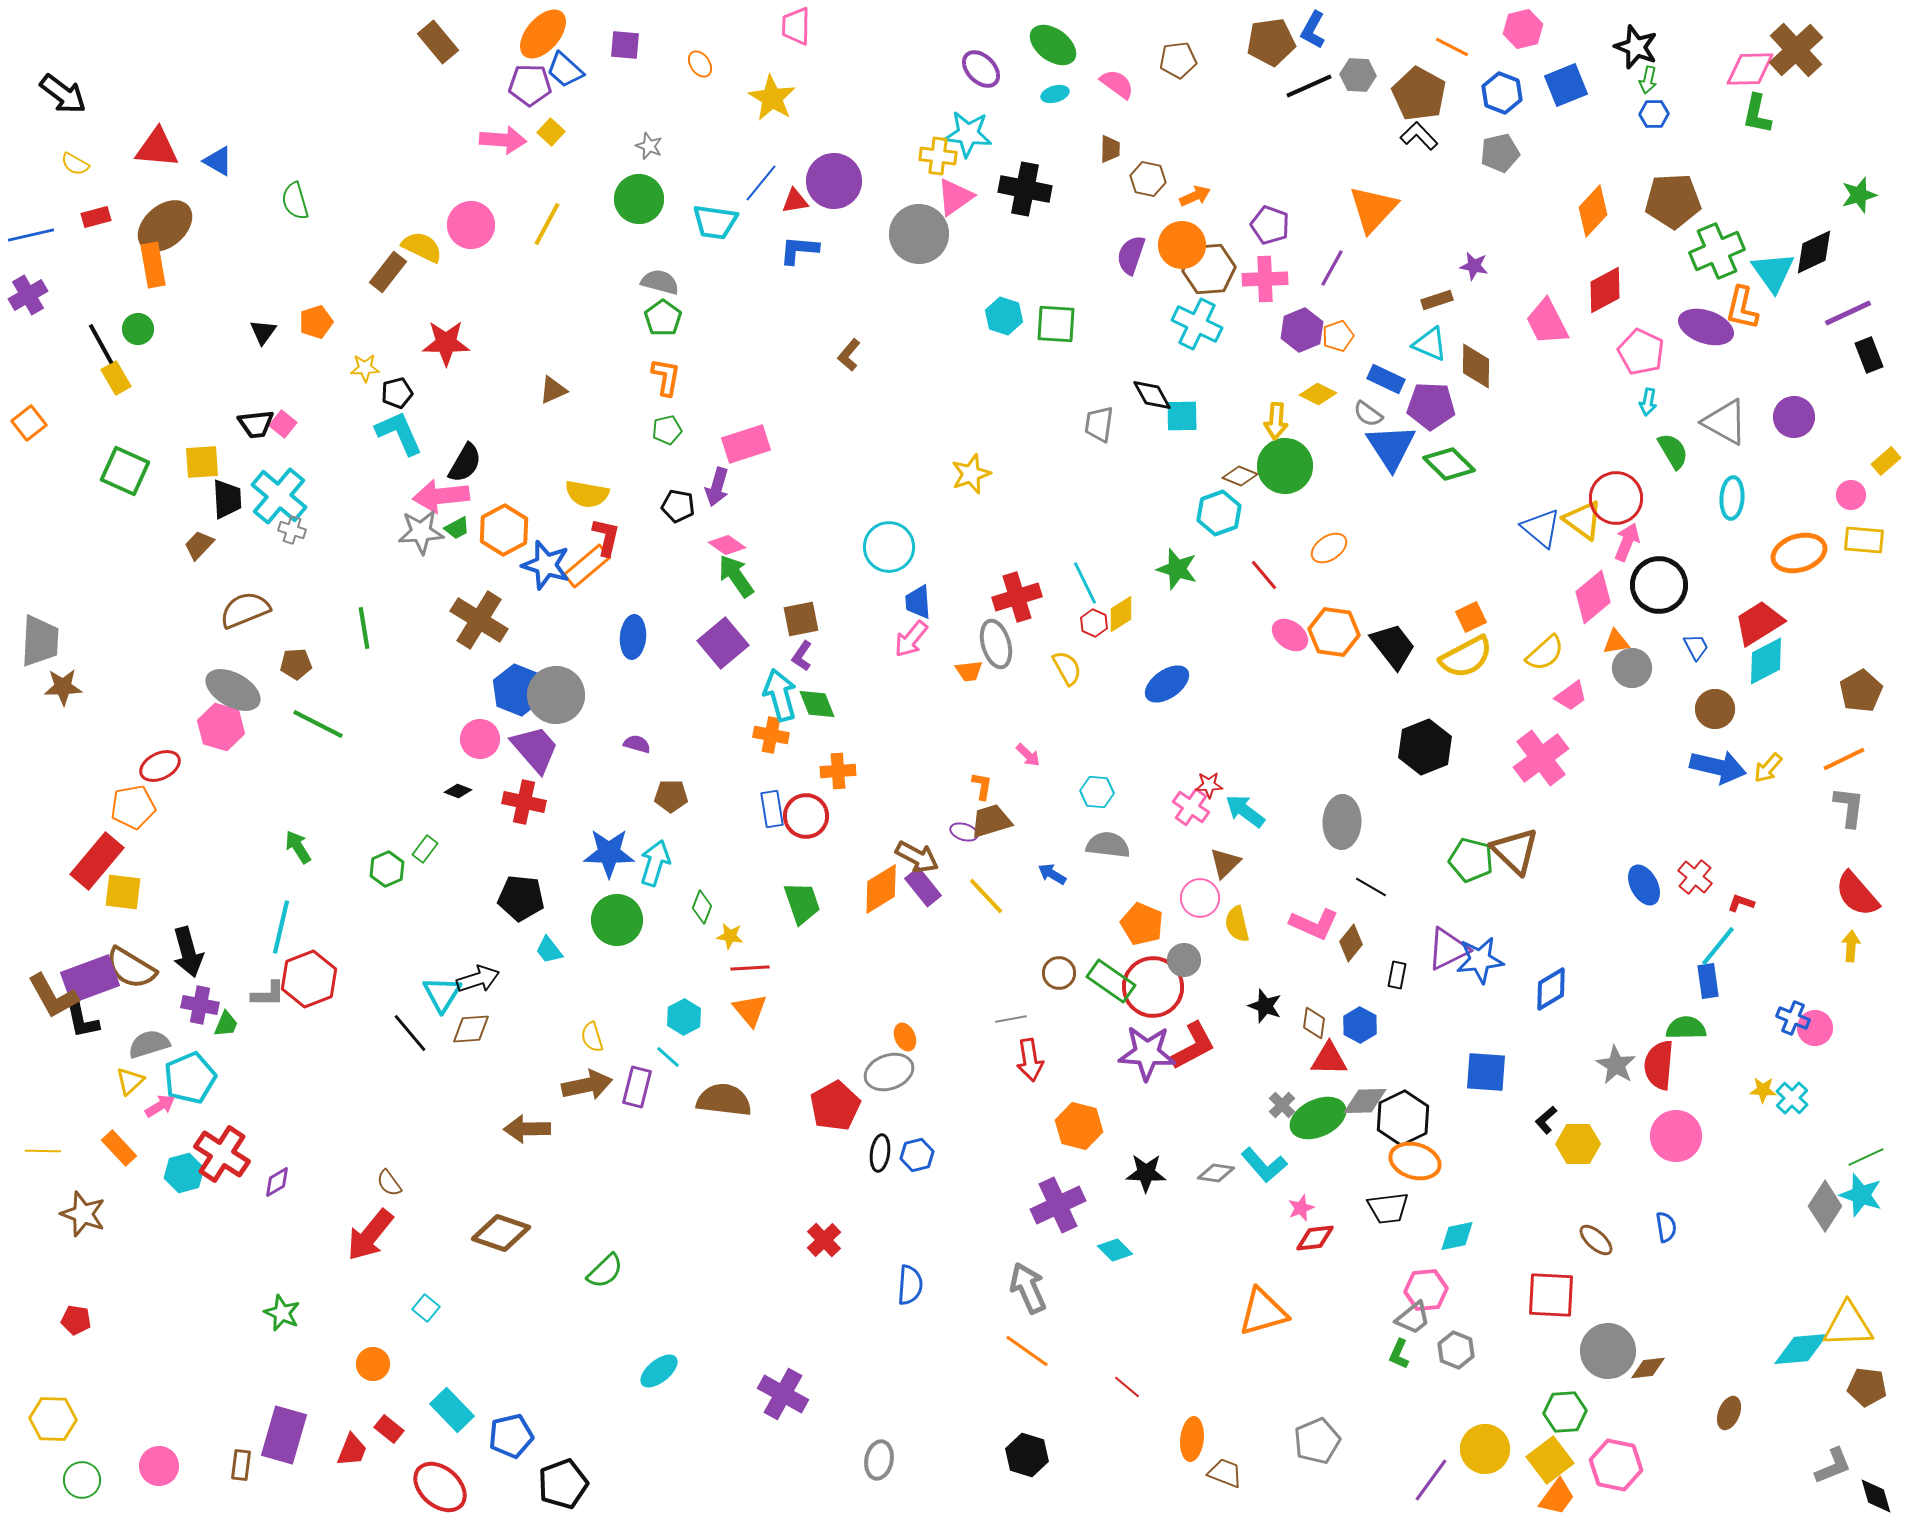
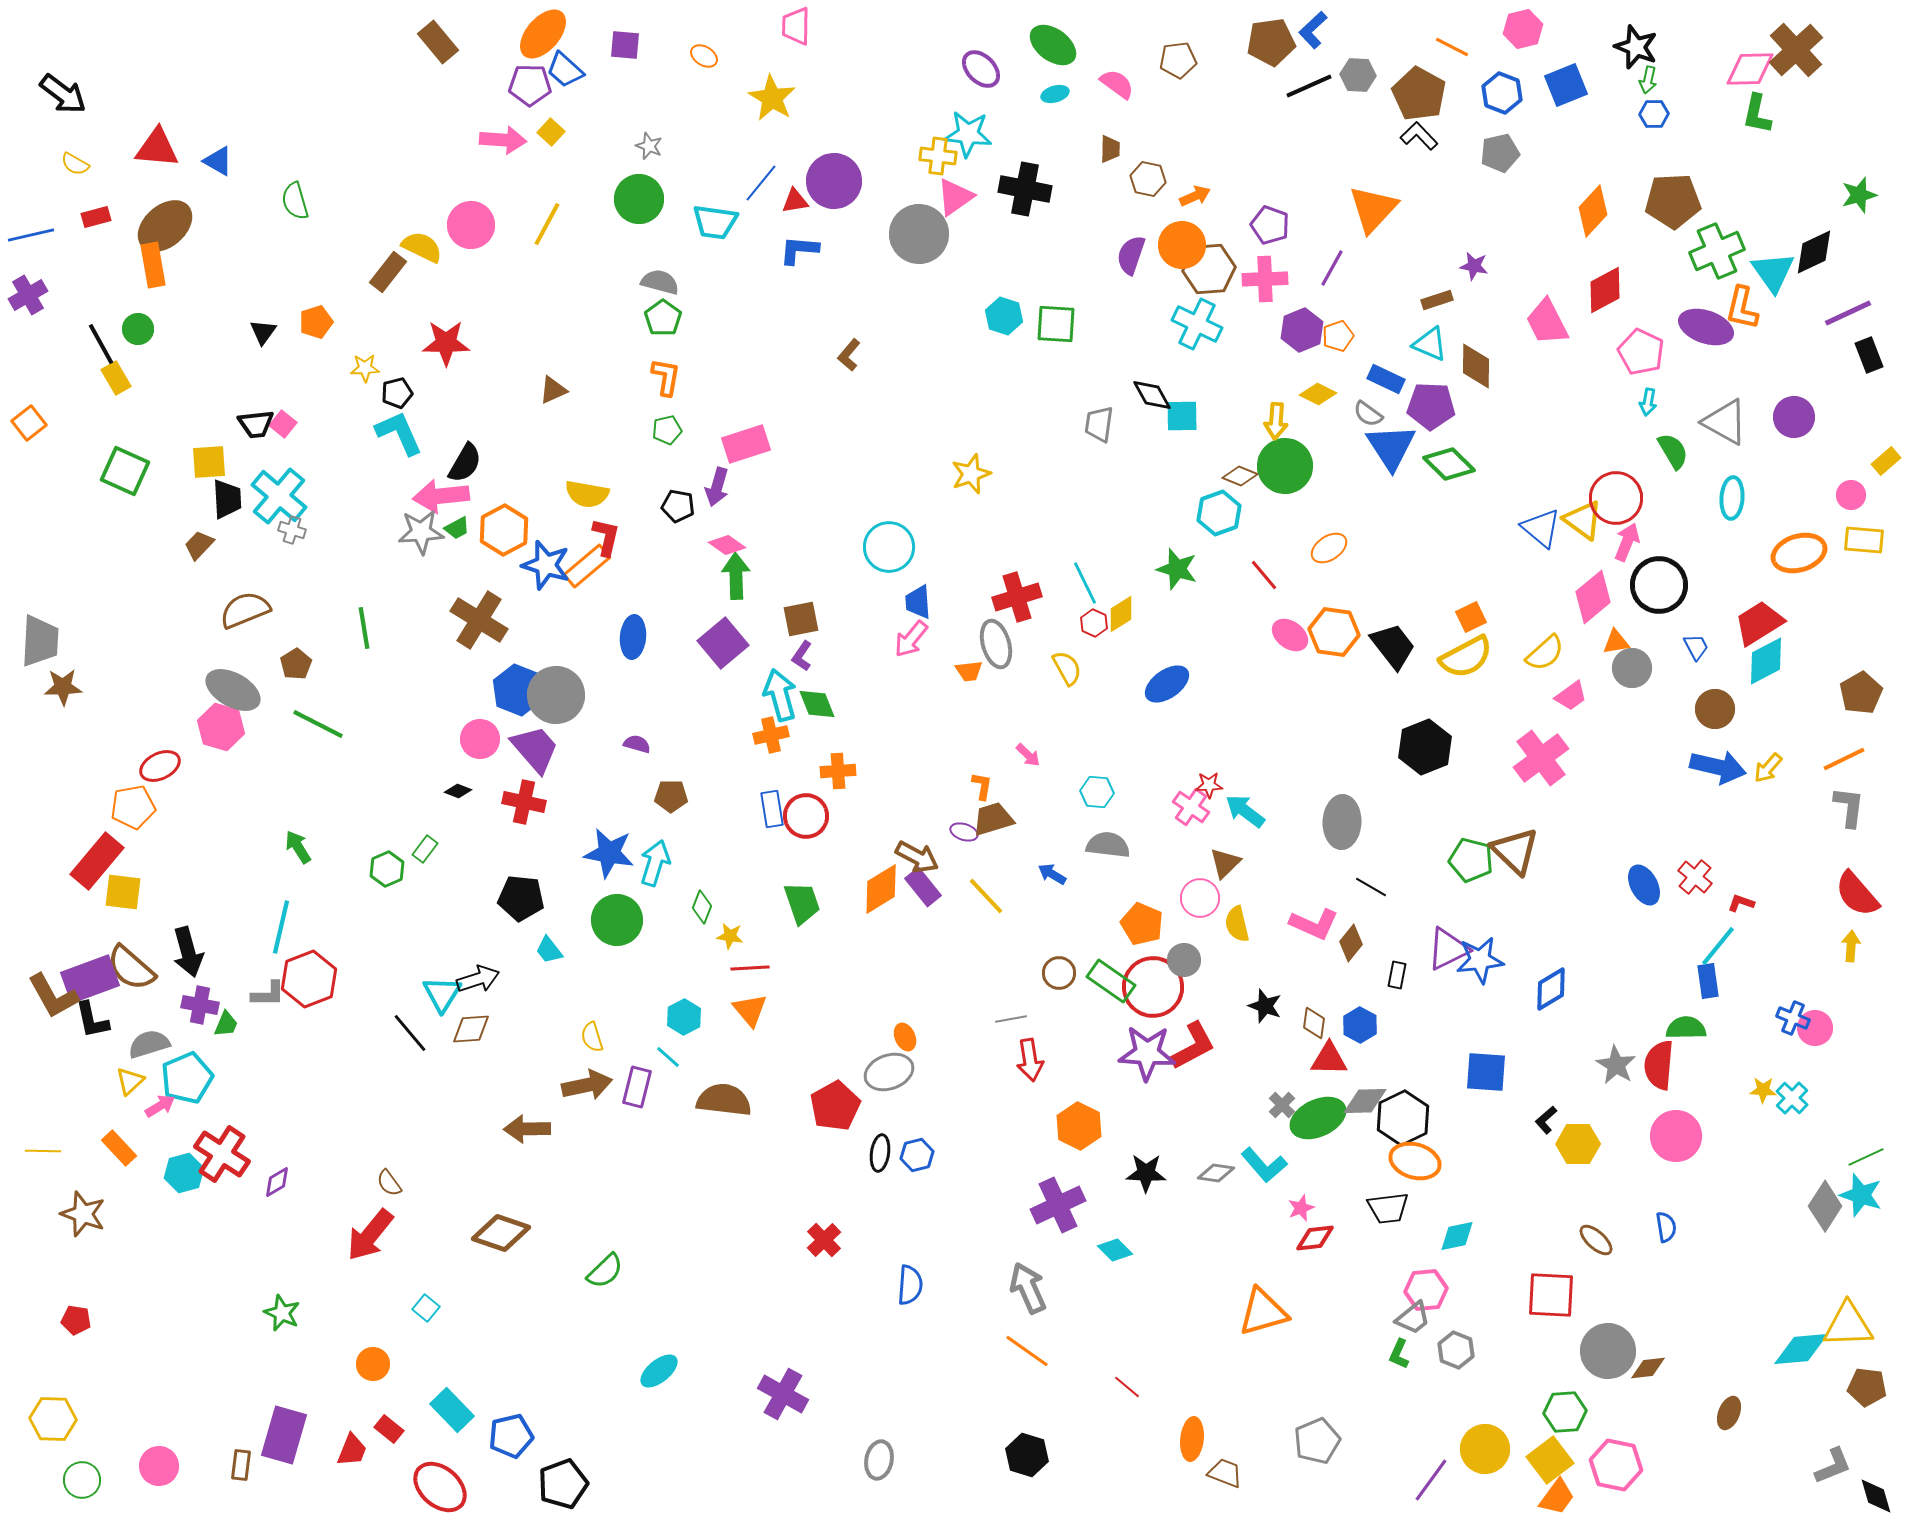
blue L-shape at (1313, 30): rotated 18 degrees clockwise
orange ellipse at (700, 64): moved 4 px right, 8 px up; rotated 24 degrees counterclockwise
yellow square at (202, 462): moved 7 px right
green arrow at (736, 576): rotated 33 degrees clockwise
brown pentagon at (296, 664): rotated 28 degrees counterclockwise
brown pentagon at (1861, 691): moved 2 px down
orange cross at (771, 735): rotated 24 degrees counterclockwise
brown trapezoid at (991, 821): moved 2 px right, 2 px up
blue star at (609, 853): rotated 9 degrees clockwise
brown semicircle at (131, 968): rotated 10 degrees clockwise
black L-shape at (82, 1020): moved 10 px right
cyan pentagon at (190, 1078): moved 3 px left
orange hexagon at (1079, 1126): rotated 12 degrees clockwise
